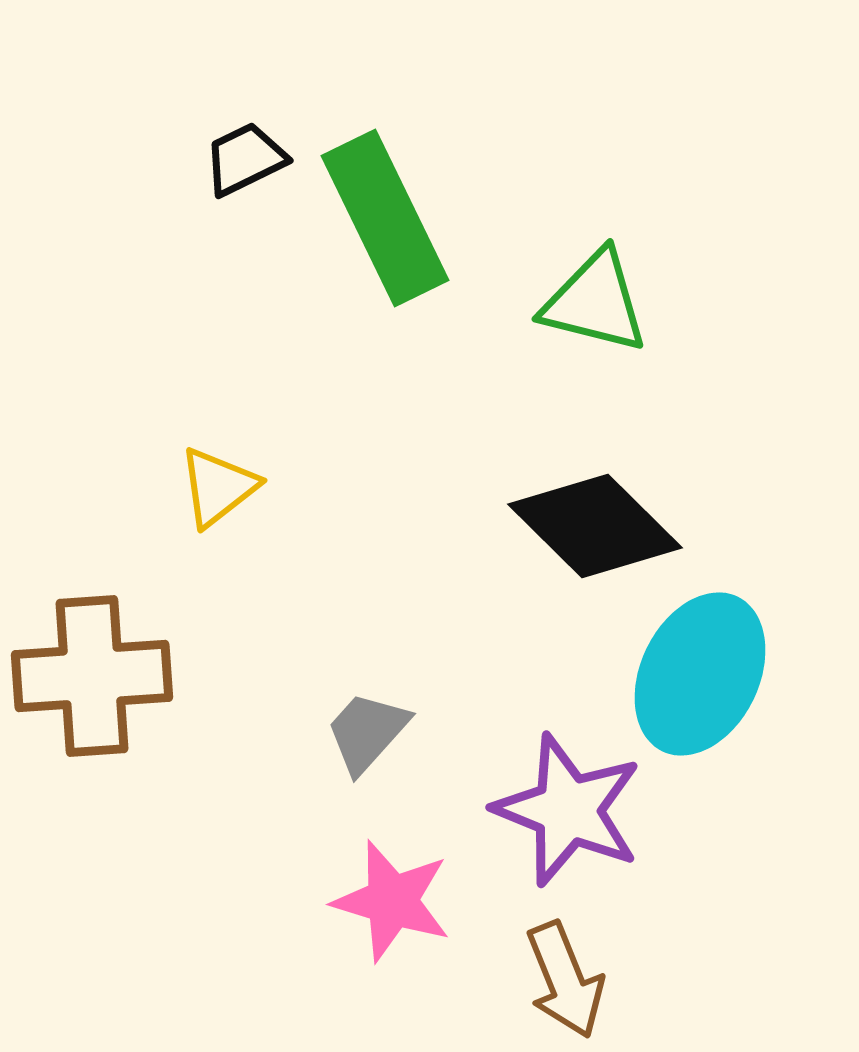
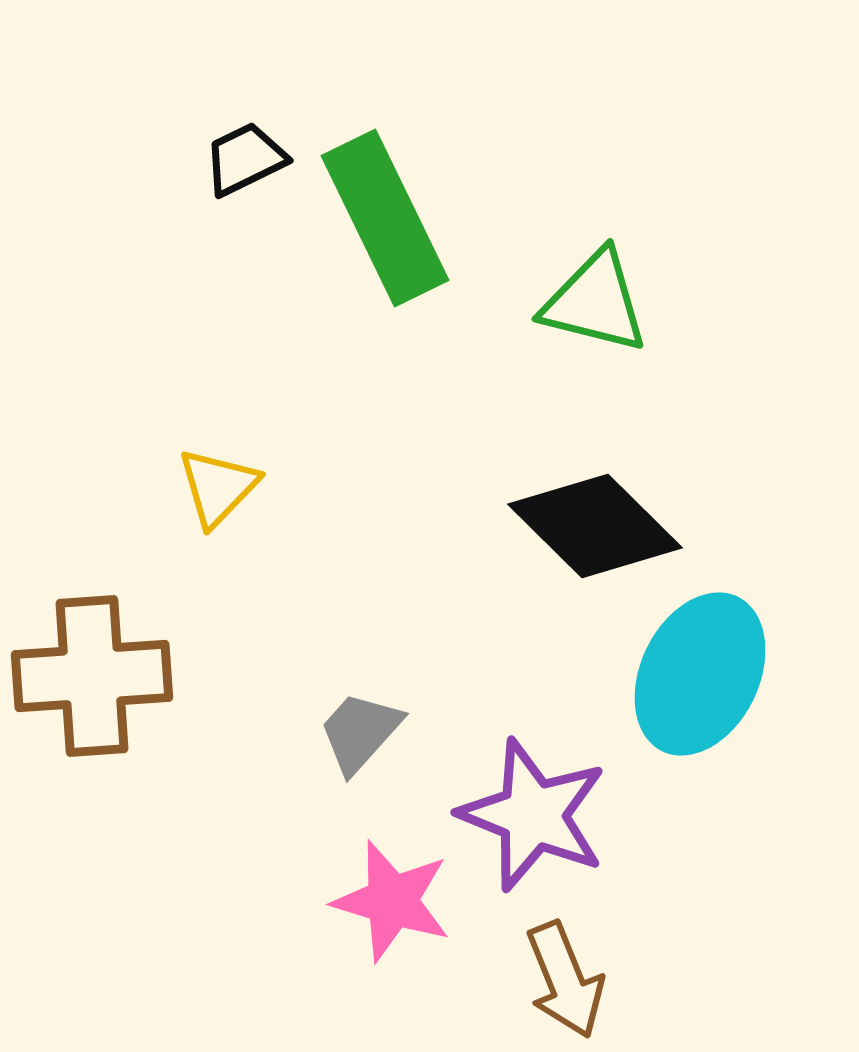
yellow triangle: rotated 8 degrees counterclockwise
gray trapezoid: moved 7 px left
purple star: moved 35 px left, 5 px down
